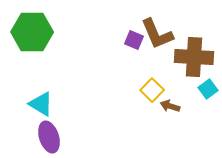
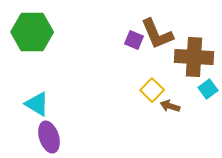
cyan triangle: moved 4 px left
